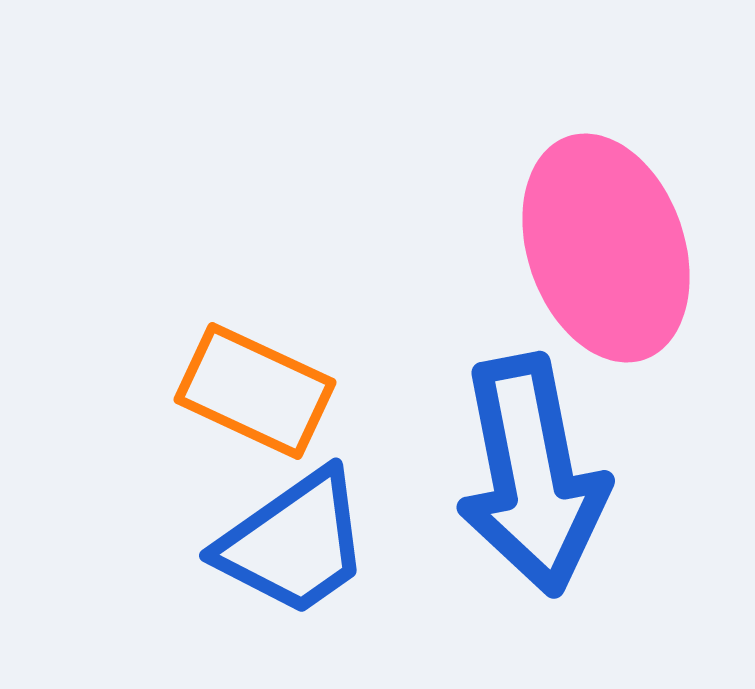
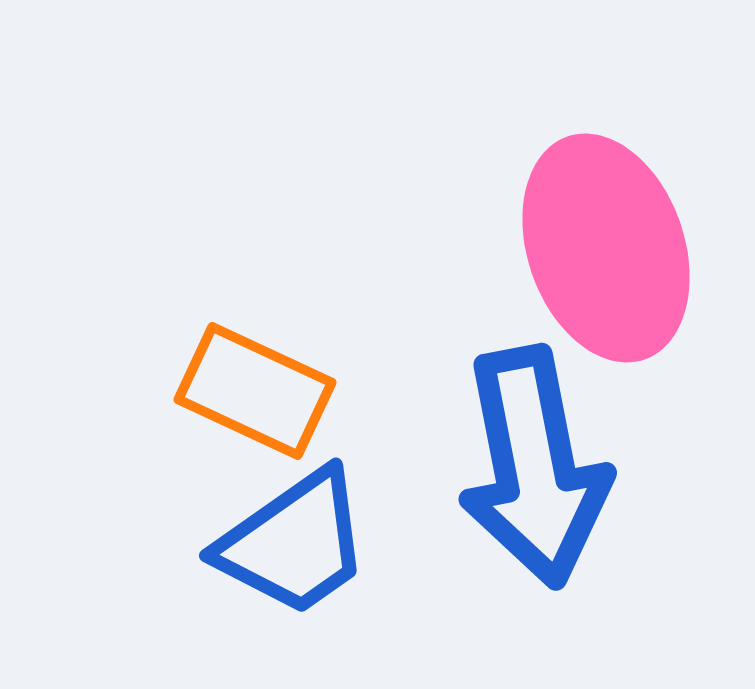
blue arrow: moved 2 px right, 8 px up
